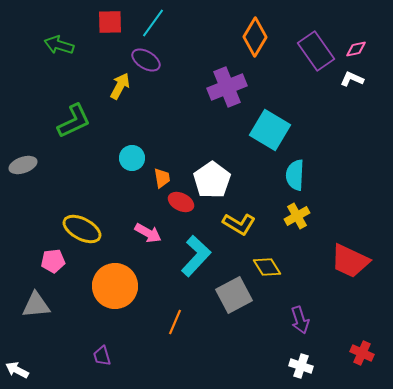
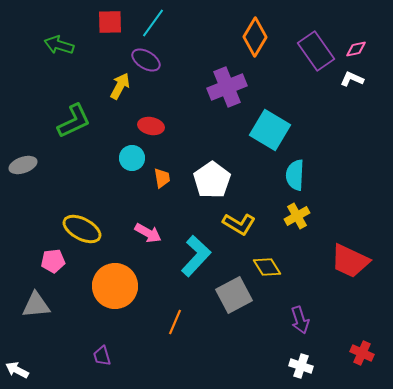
red ellipse: moved 30 px left, 76 px up; rotated 15 degrees counterclockwise
